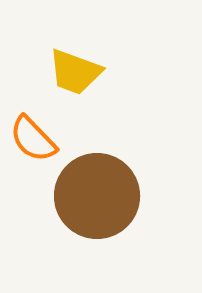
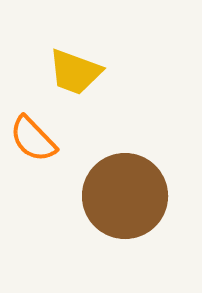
brown circle: moved 28 px right
